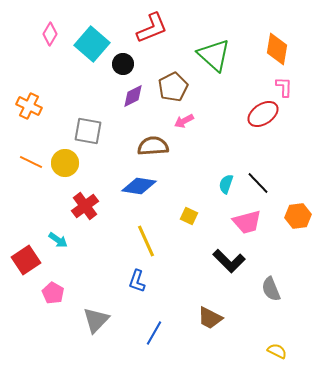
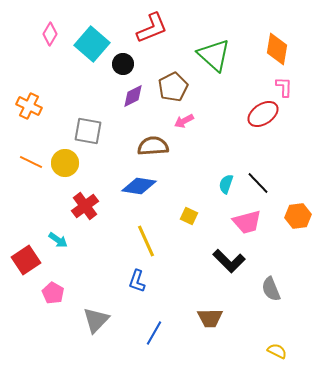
brown trapezoid: rotated 28 degrees counterclockwise
